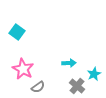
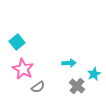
cyan square: moved 10 px down; rotated 14 degrees clockwise
